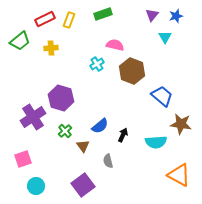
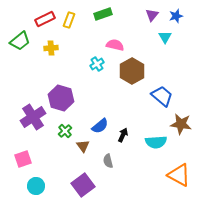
brown hexagon: rotated 10 degrees clockwise
